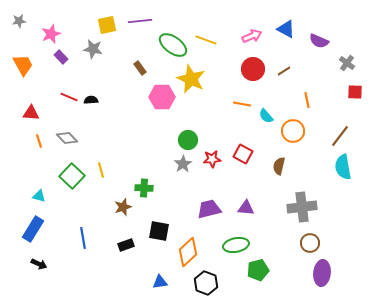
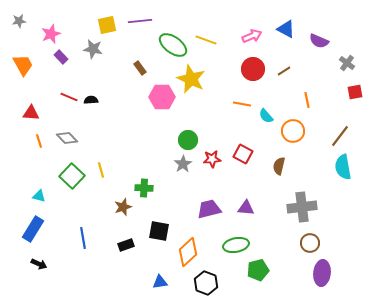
red square at (355, 92): rotated 14 degrees counterclockwise
